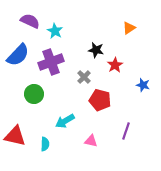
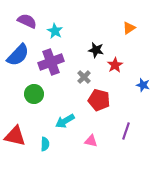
purple semicircle: moved 3 px left
red pentagon: moved 1 px left
